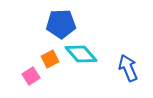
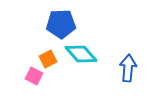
orange square: moved 2 px left
blue arrow: rotated 28 degrees clockwise
pink square: moved 3 px right; rotated 30 degrees counterclockwise
